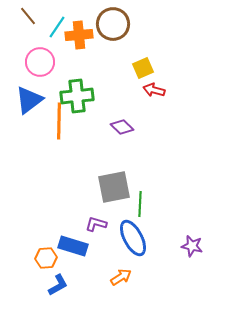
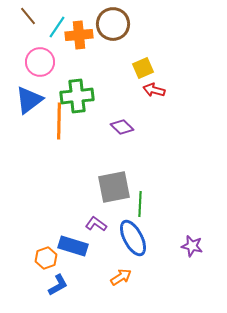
purple L-shape: rotated 20 degrees clockwise
orange hexagon: rotated 15 degrees counterclockwise
